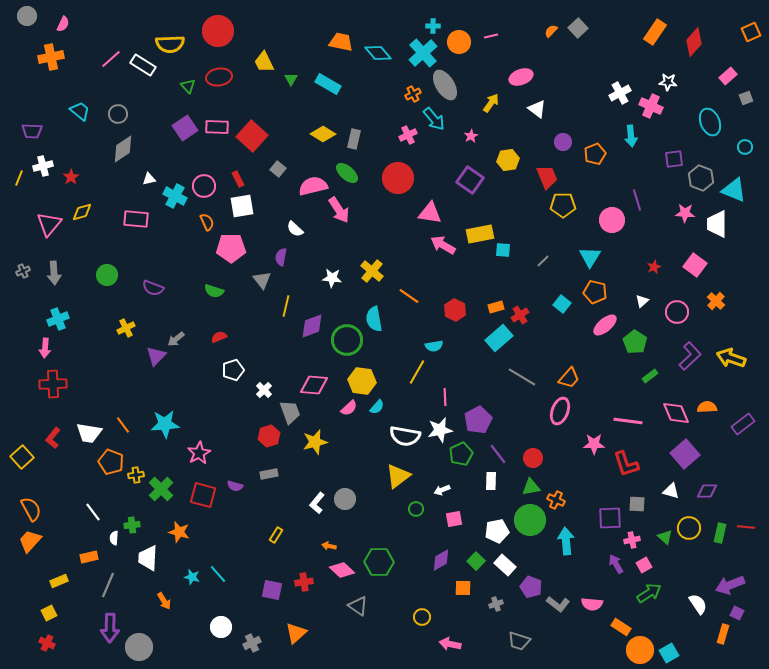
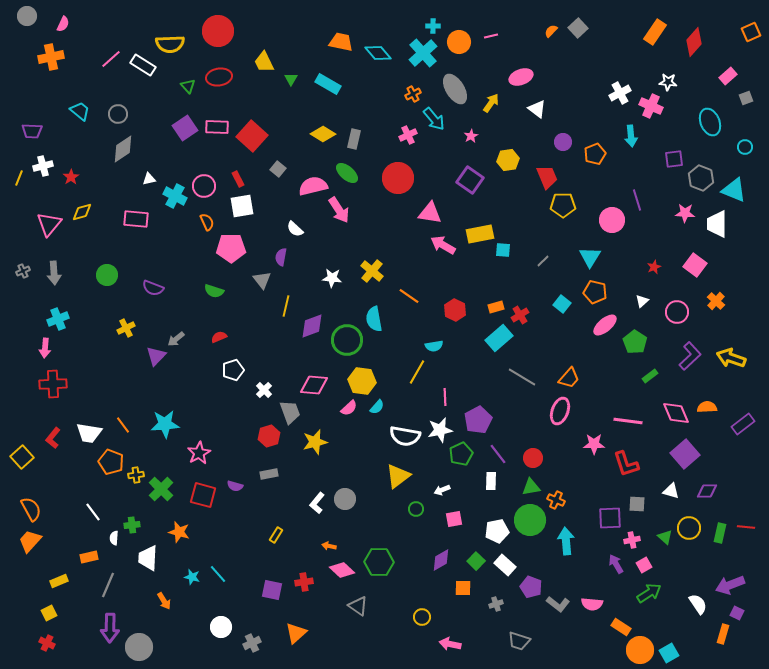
gray ellipse at (445, 85): moved 10 px right, 4 px down
